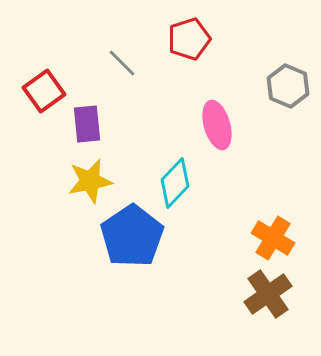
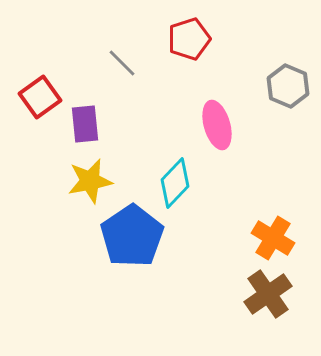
red square: moved 4 px left, 6 px down
purple rectangle: moved 2 px left
